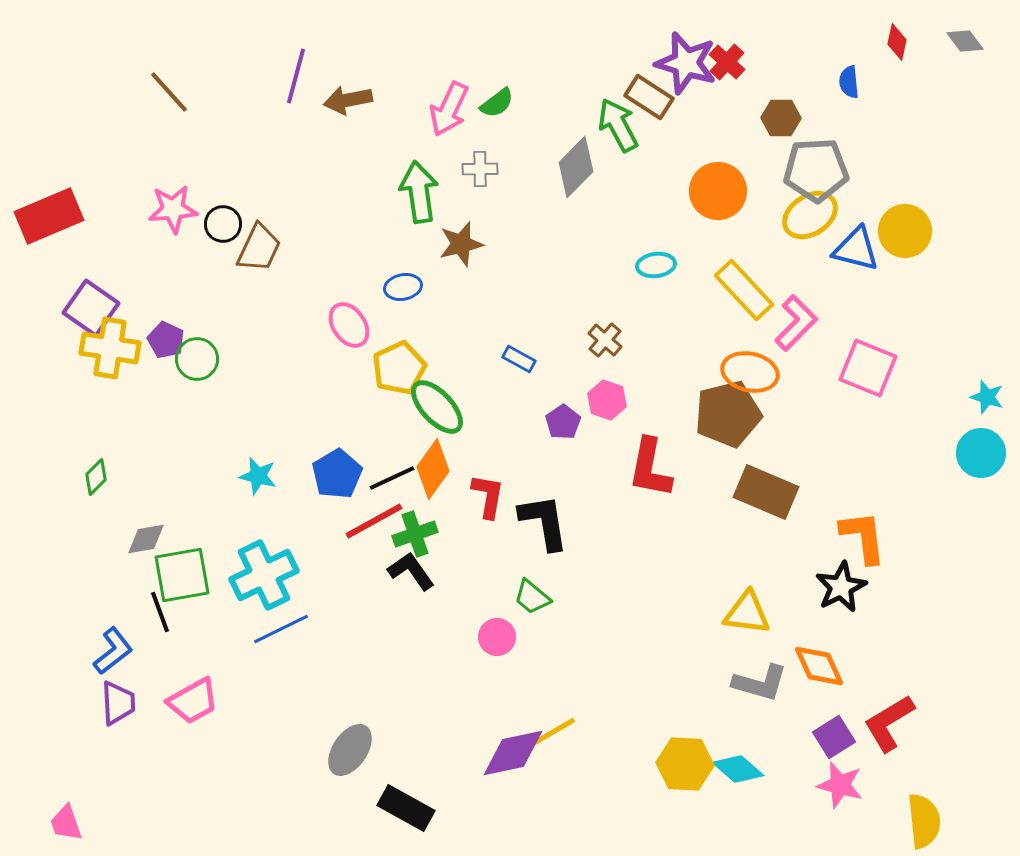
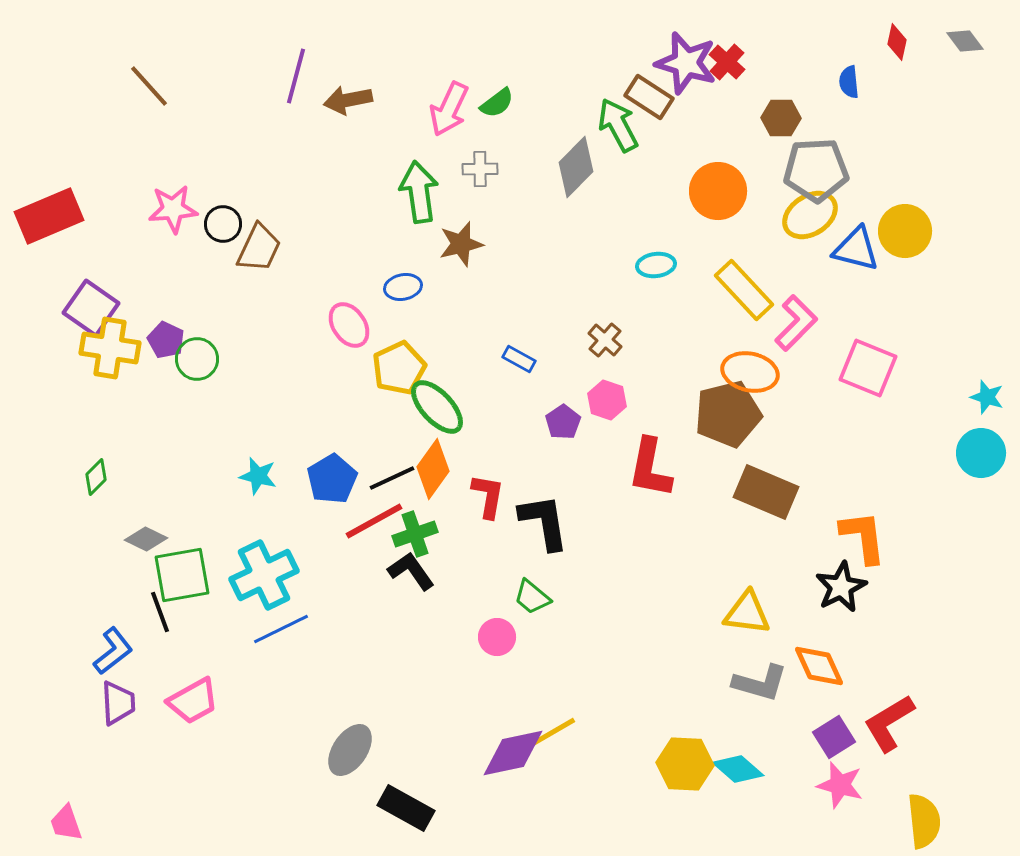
brown line at (169, 92): moved 20 px left, 6 px up
blue pentagon at (337, 474): moved 5 px left, 5 px down
gray diamond at (146, 539): rotated 36 degrees clockwise
